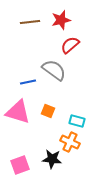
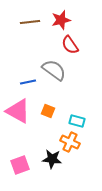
red semicircle: rotated 84 degrees counterclockwise
pink triangle: moved 1 px up; rotated 12 degrees clockwise
